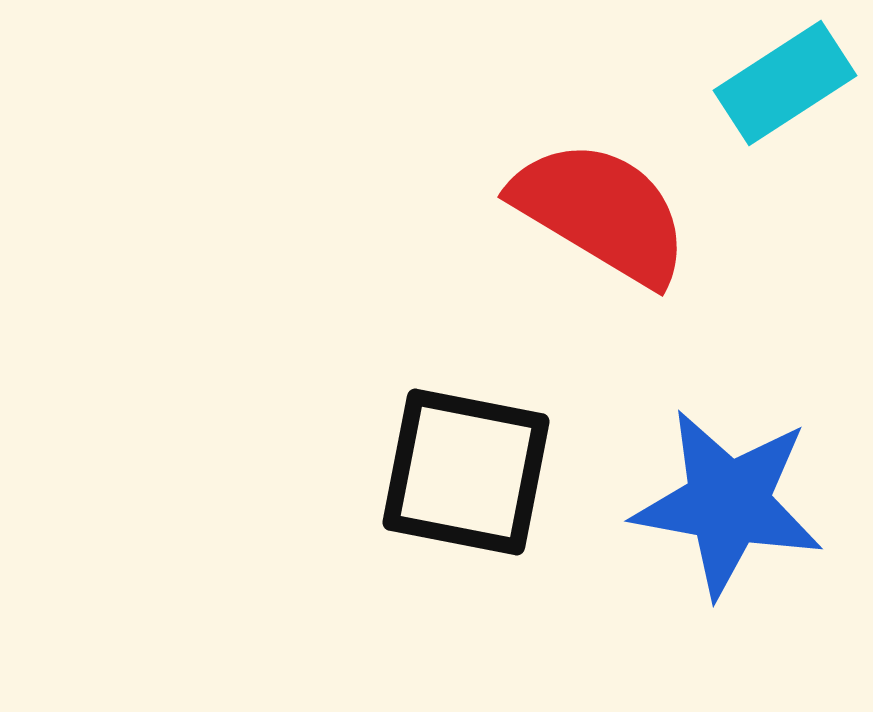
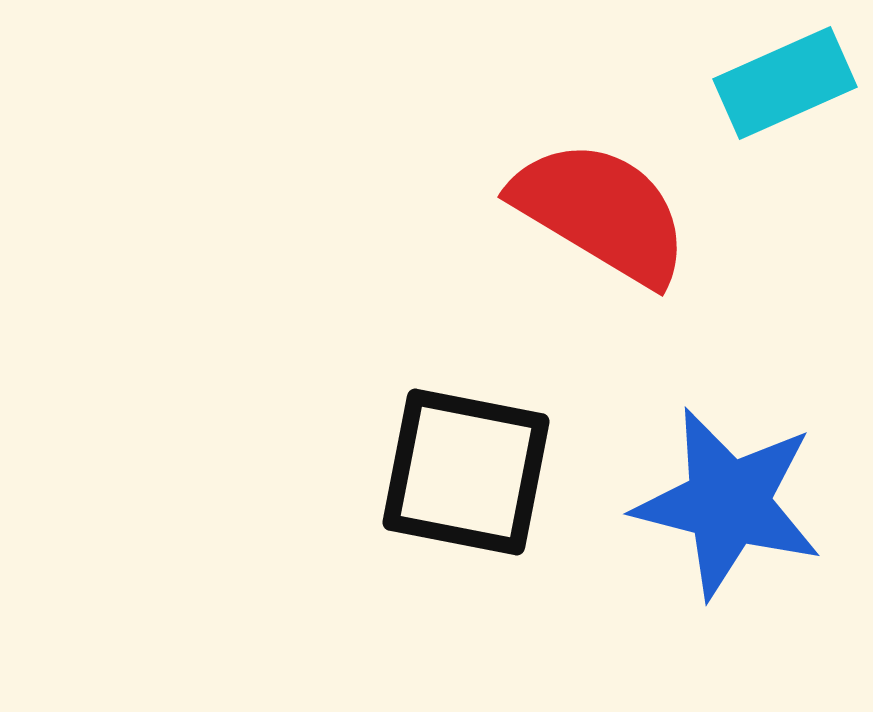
cyan rectangle: rotated 9 degrees clockwise
blue star: rotated 4 degrees clockwise
